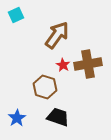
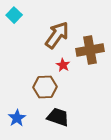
cyan square: moved 2 px left; rotated 21 degrees counterclockwise
brown cross: moved 2 px right, 14 px up
brown hexagon: rotated 20 degrees counterclockwise
